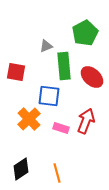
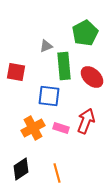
orange cross: moved 4 px right, 9 px down; rotated 15 degrees clockwise
